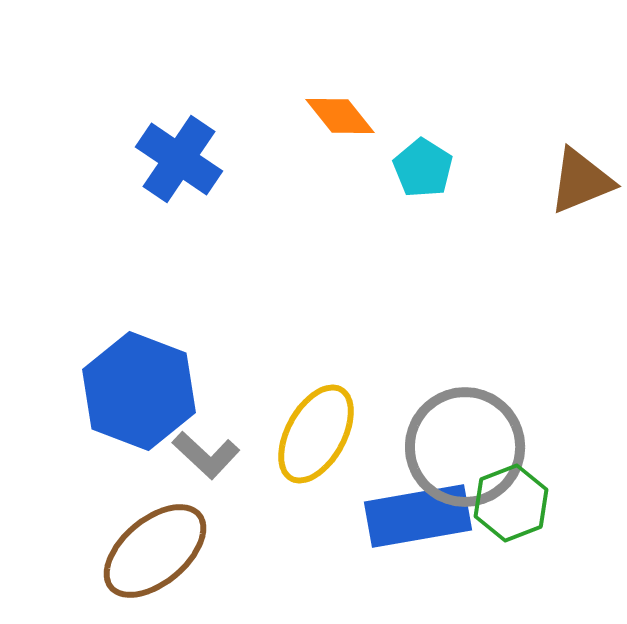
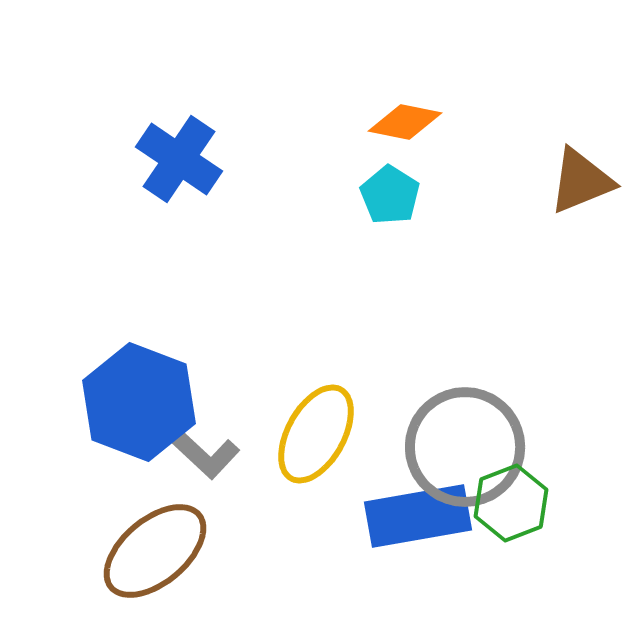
orange diamond: moved 65 px right, 6 px down; rotated 40 degrees counterclockwise
cyan pentagon: moved 33 px left, 27 px down
blue hexagon: moved 11 px down
